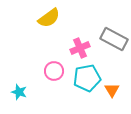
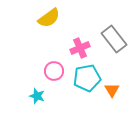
gray rectangle: rotated 24 degrees clockwise
cyan star: moved 18 px right, 4 px down
